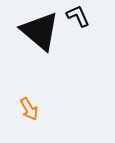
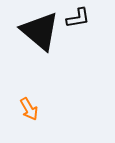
black L-shape: moved 2 px down; rotated 105 degrees clockwise
